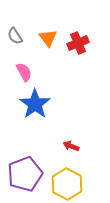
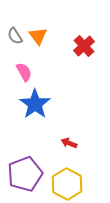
orange triangle: moved 10 px left, 2 px up
red cross: moved 6 px right, 3 px down; rotated 20 degrees counterclockwise
red arrow: moved 2 px left, 3 px up
